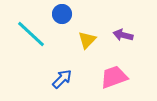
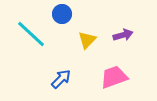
purple arrow: rotated 150 degrees clockwise
blue arrow: moved 1 px left
